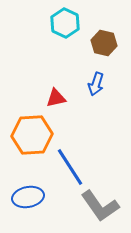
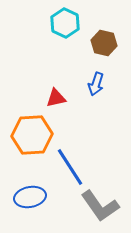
blue ellipse: moved 2 px right
